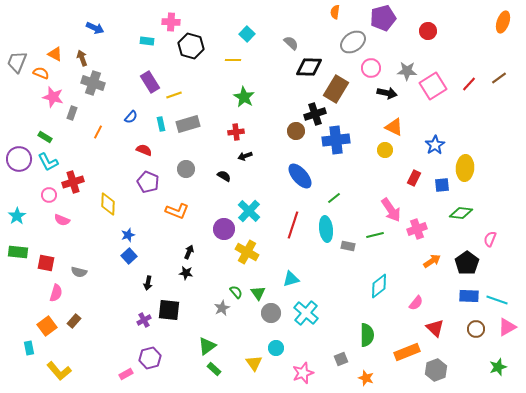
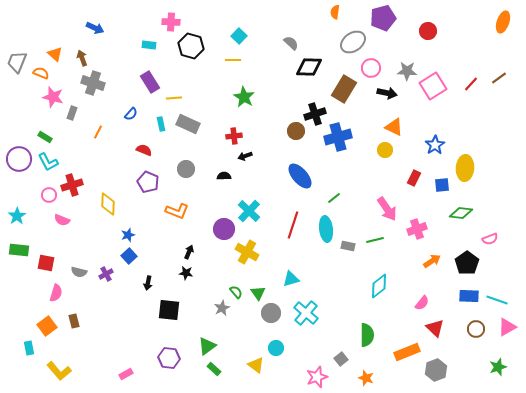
cyan square at (247, 34): moved 8 px left, 2 px down
cyan rectangle at (147, 41): moved 2 px right, 4 px down
orange triangle at (55, 54): rotated 14 degrees clockwise
red line at (469, 84): moved 2 px right
brown rectangle at (336, 89): moved 8 px right
yellow line at (174, 95): moved 3 px down; rotated 14 degrees clockwise
blue semicircle at (131, 117): moved 3 px up
gray rectangle at (188, 124): rotated 40 degrees clockwise
red cross at (236, 132): moved 2 px left, 4 px down
blue cross at (336, 140): moved 2 px right, 3 px up; rotated 8 degrees counterclockwise
black semicircle at (224, 176): rotated 32 degrees counterclockwise
red cross at (73, 182): moved 1 px left, 3 px down
pink arrow at (391, 210): moved 4 px left, 1 px up
green line at (375, 235): moved 5 px down
pink semicircle at (490, 239): rotated 133 degrees counterclockwise
green rectangle at (18, 252): moved 1 px right, 2 px up
pink semicircle at (416, 303): moved 6 px right
purple cross at (144, 320): moved 38 px left, 46 px up
brown rectangle at (74, 321): rotated 56 degrees counterclockwise
purple hexagon at (150, 358): moved 19 px right; rotated 20 degrees clockwise
gray square at (341, 359): rotated 16 degrees counterclockwise
yellow triangle at (254, 363): moved 2 px right, 2 px down; rotated 18 degrees counterclockwise
pink star at (303, 373): moved 14 px right, 4 px down
